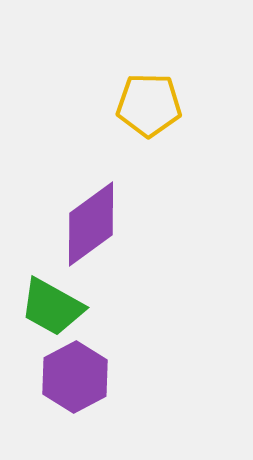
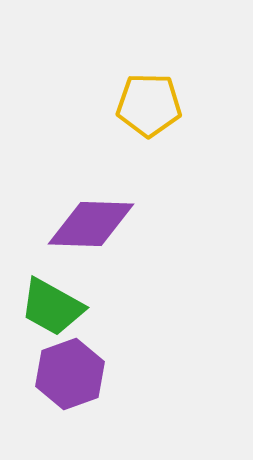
purple diamond: rotated 38 degrees clockwise
purple hexagon: moved 5 px left, 3 px up; rotated 8 degrees clockwise
